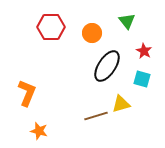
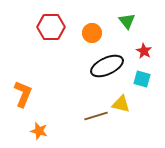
black ellipse: rotated 32 degrees clockwise
orange L-shape: moved 4 px left, 1 px down
yellow triangle: rotated 30 degrees clockwise
